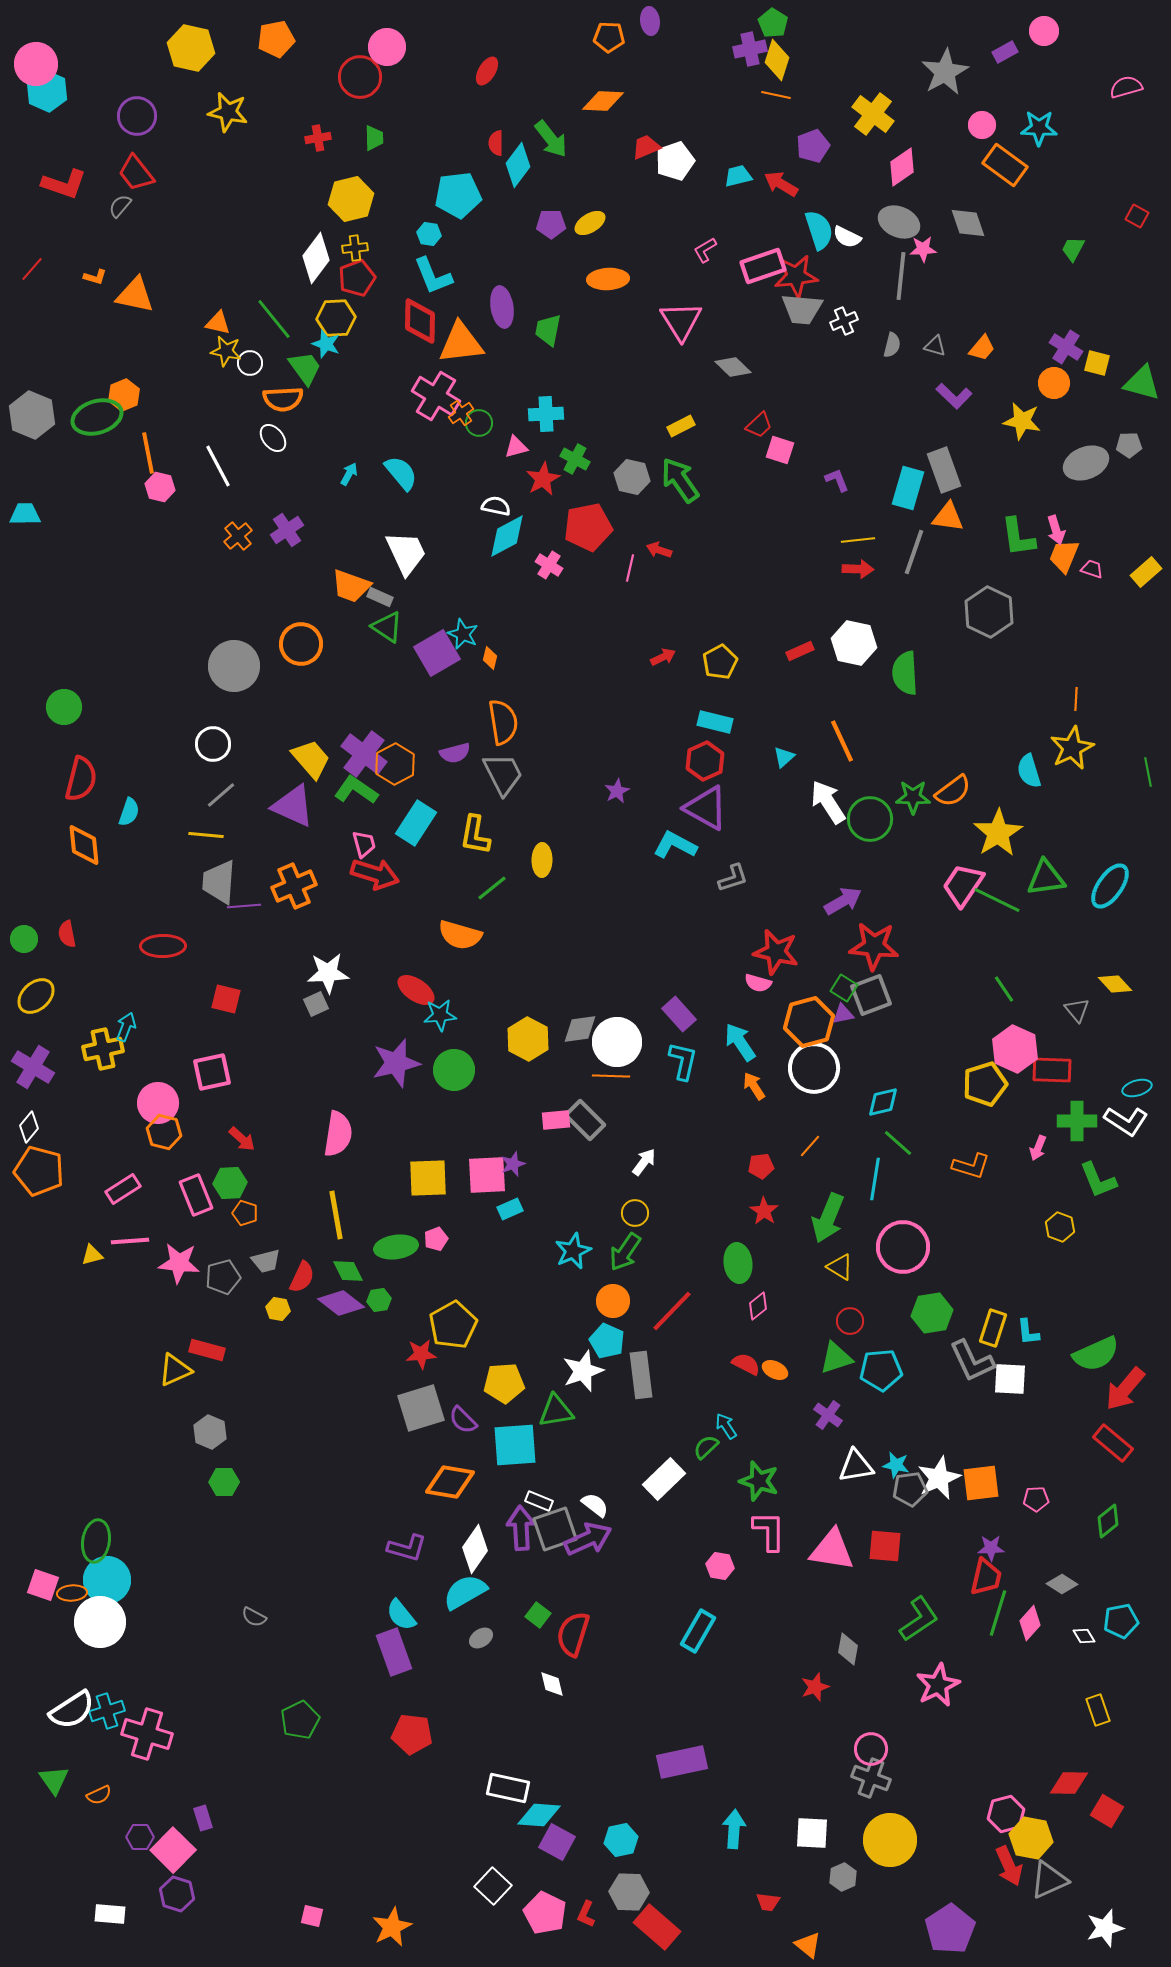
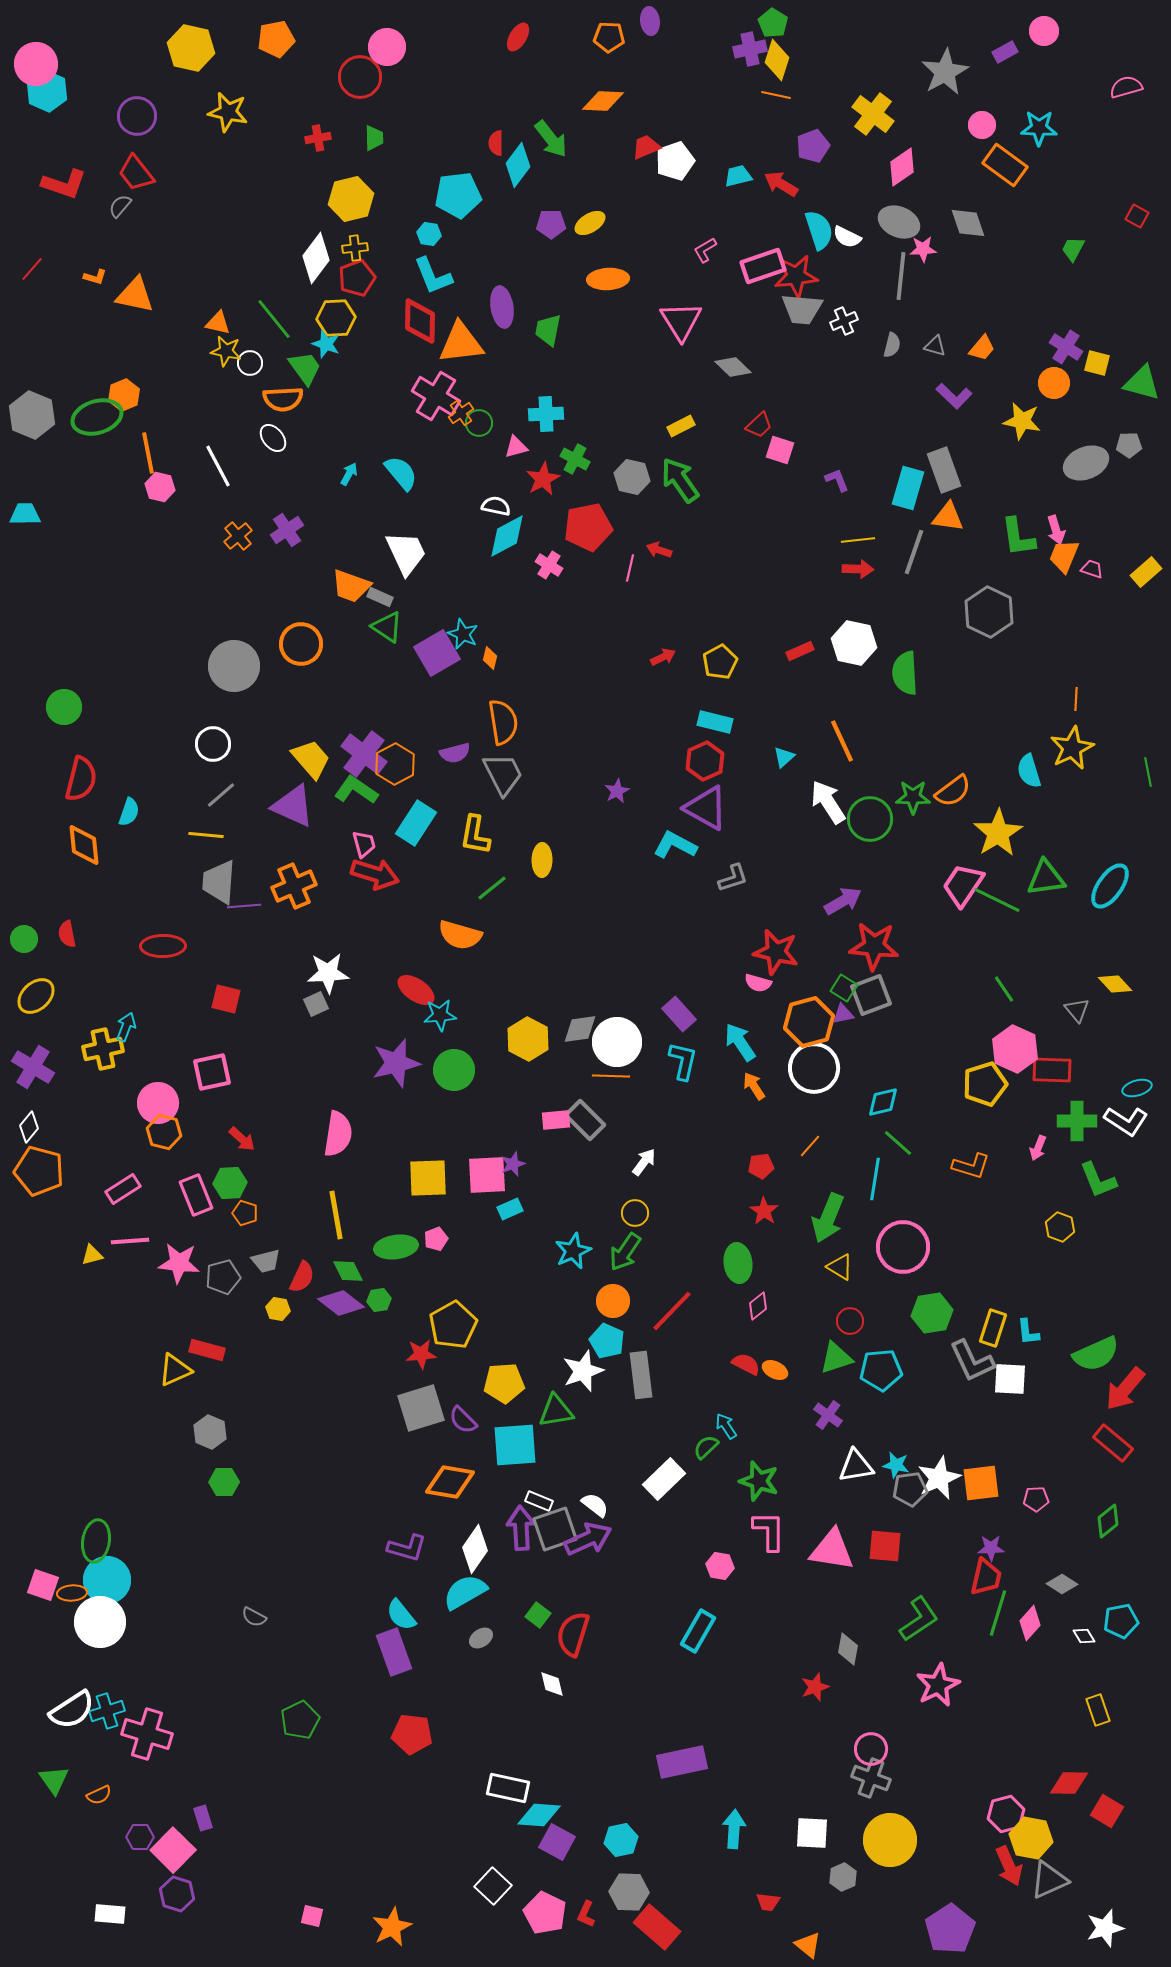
red ellipse at (487, 71): moved 31 px right, 34 px up
